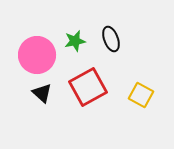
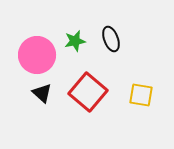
red square: moved 5 px down; rotated 21 degrees counterclockwise
yellow square: rotated 20 degrees counterclockwise
